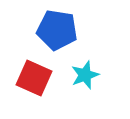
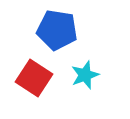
red square: rotated 9 degrees clockwise
